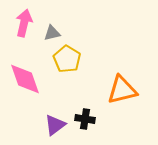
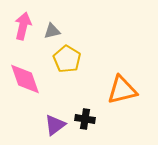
pink arrow: moved 1 px left, 3 px down
gray triangle: moved 2 px up
